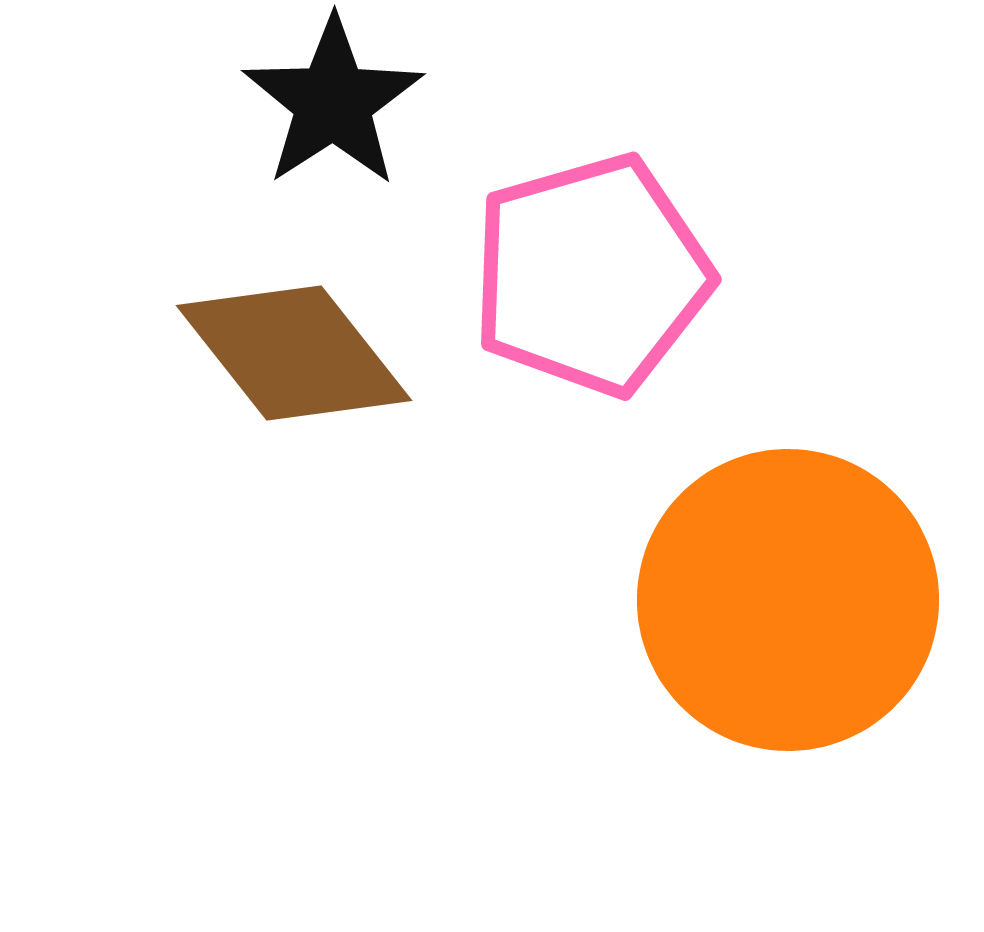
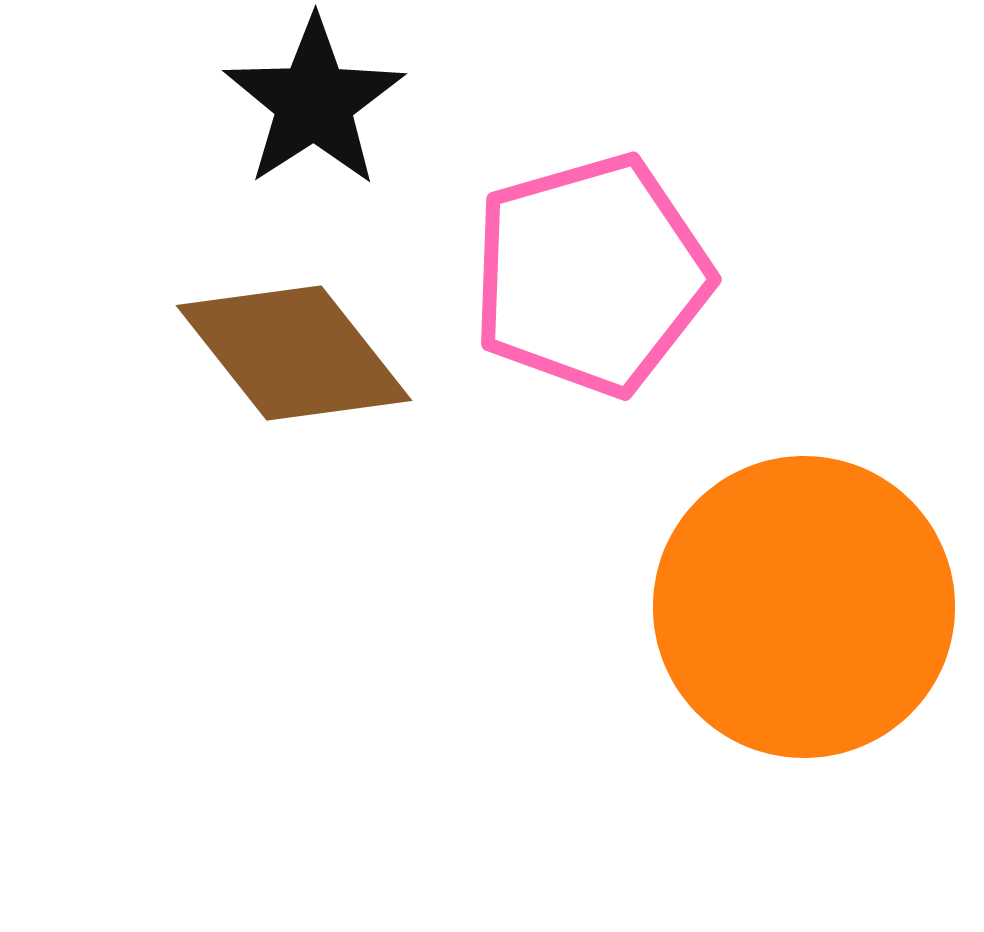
black star: moved 19 px left
orange circle: moved 16 px right, 7 px down
